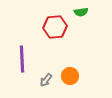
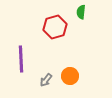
green semicircle: rotated 104 degrees clockwise
red hexagon: rotated 10 degrees counterclockwise
purple line: moved 1 px left
